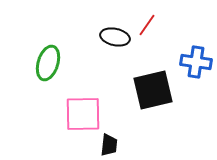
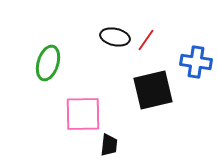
red line: moved 1 px left, 15 px down
